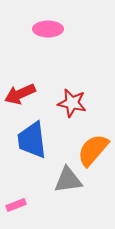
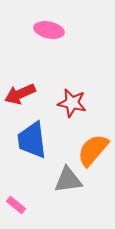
pink ellipse: moved 1 px right, 1 px down; rotated 12 degrees clockwise
pink rectangle: rotated 60 degrees clockwise
